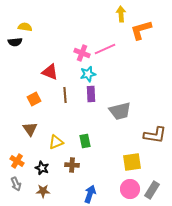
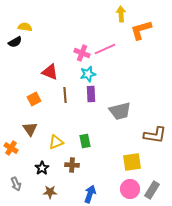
black semicircle: rotated 24 degrees counterclockwise
orange cross: moved 6 px left, 13 px up
black star: rotated 16 degrees clockwise
brown star: moved 7 px right, 1 px down
